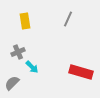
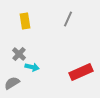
gray cross: moved 1 px right, 2 px down; rotated 24 degrees counterclockwise
cyan arrow: rotated 32 degrees counterclockwise
red rectangle: rotated 40 degrees counterclockwise
gray semicircle: rotated 14 degrees clockwise
